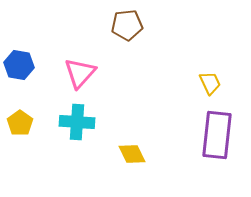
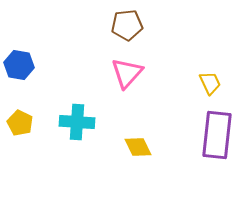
pink triangle: moved 47 px right
yellow pentagon: rotated 10 degrees counterclockwise
yellow diamond: moved 6 px right, 7 px up
